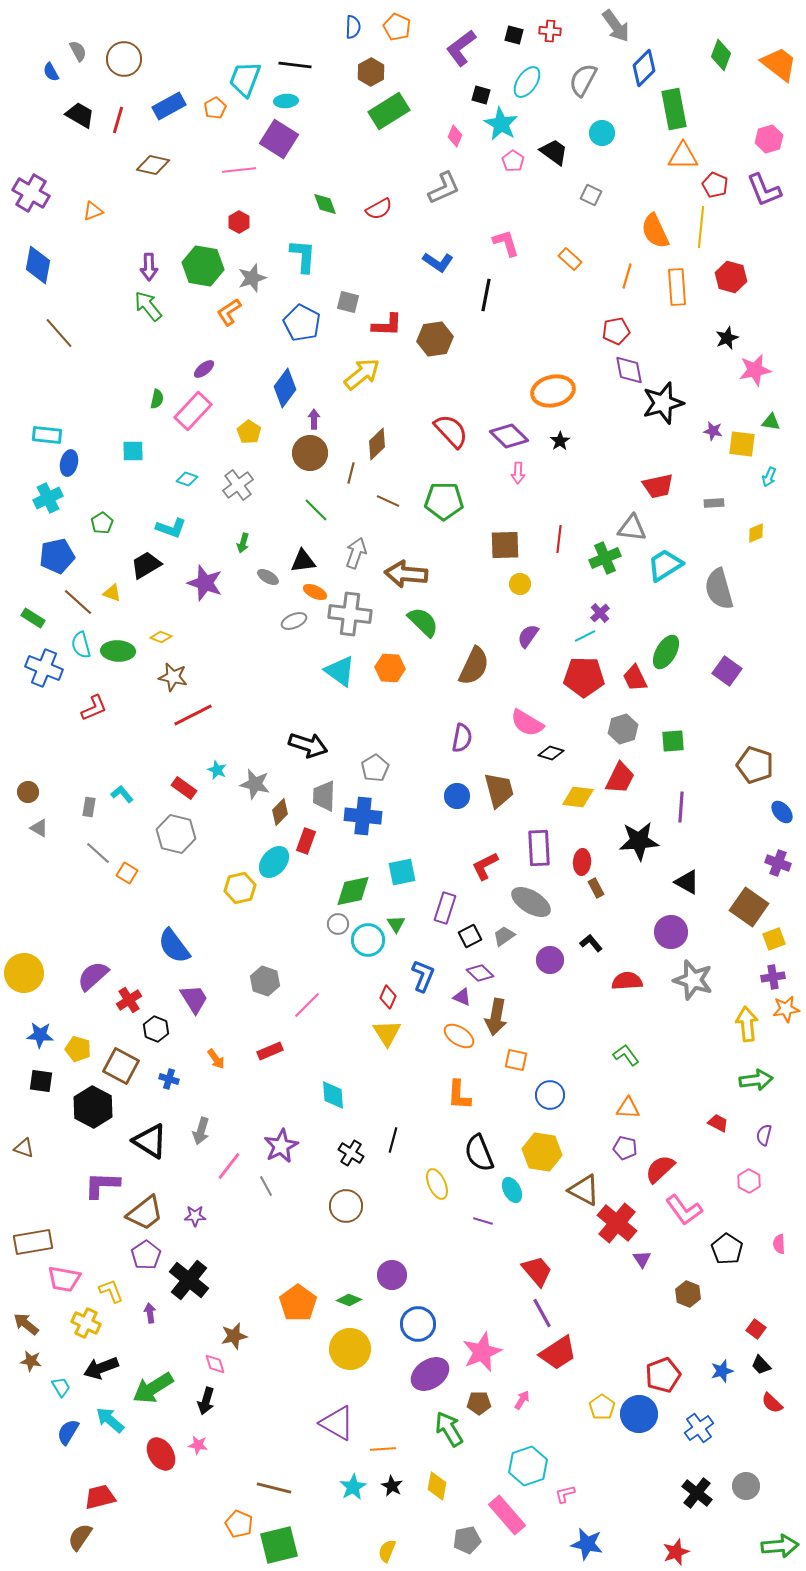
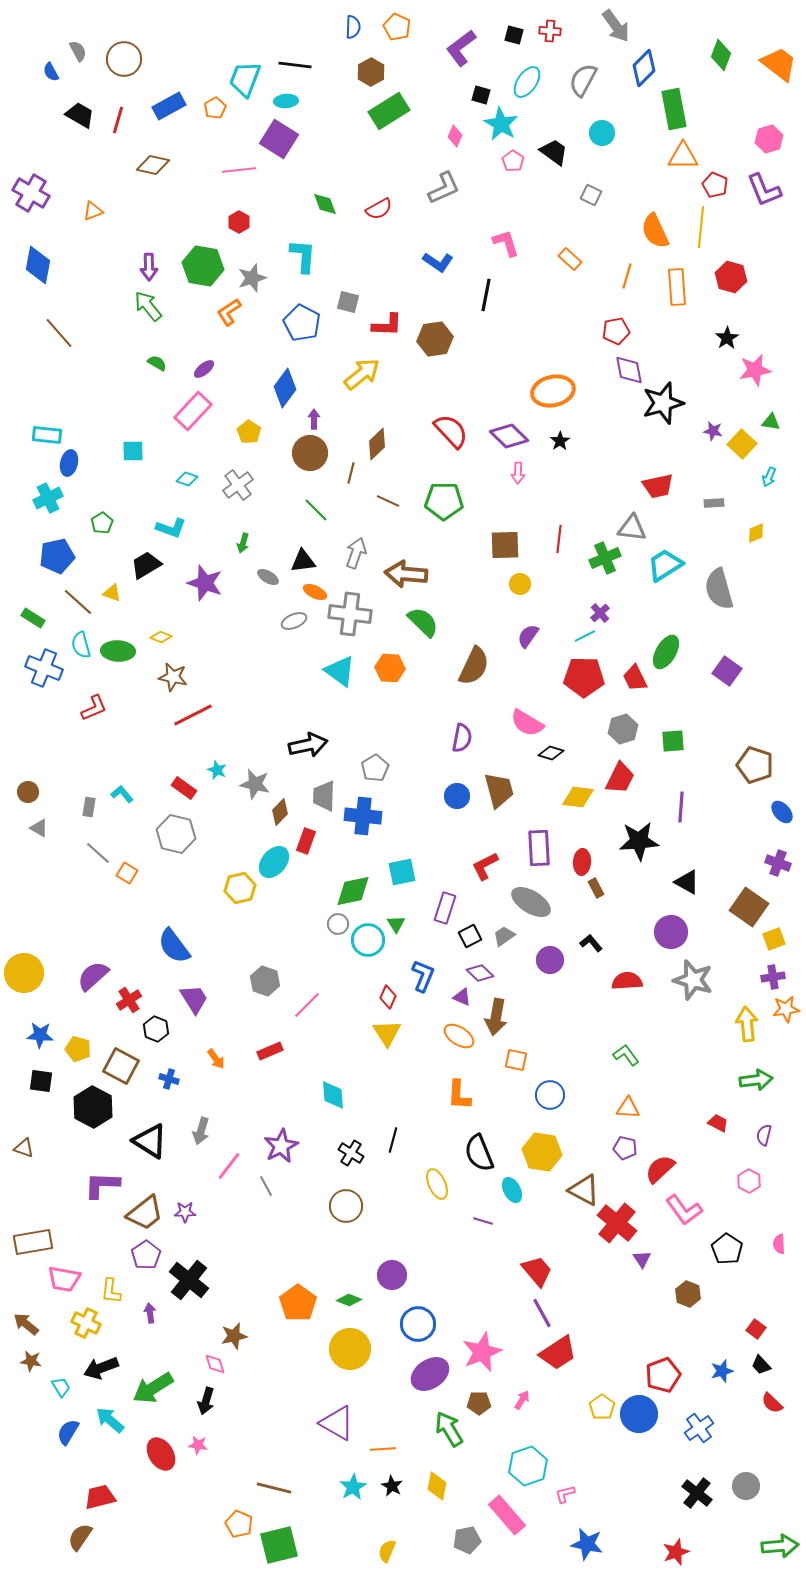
black star at (727, 338): rotated 10 degrees counterclockwise
green semicircle at (157, 399): moved 36 px up; rotated 72 degrees counterclockwise
yellow square at (742, 444): rotated 36 degrees clockwise
black arrow at (308, 745): rotated 30 degrees counterclockwise
purple star at (195, 1216): moved 10 px left, 4 px up
yellow L-shape at (111, 1291): rotated 152 degrees counterclockwise
